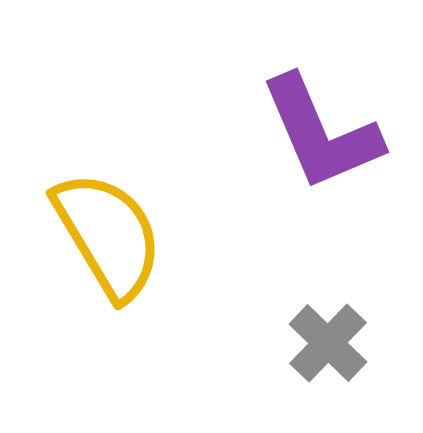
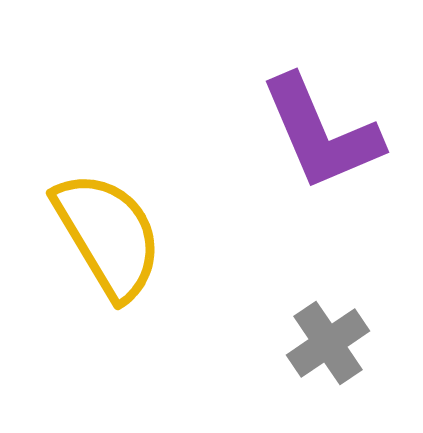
gray cross: rotated 12 degrees clockwise
